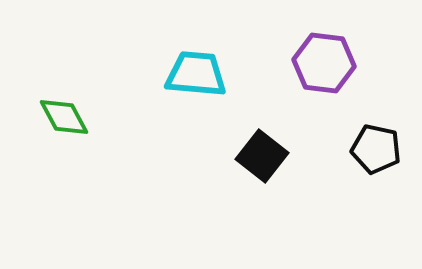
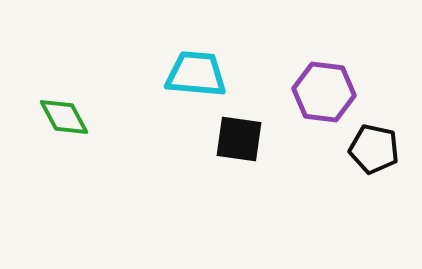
purple hexagon: moved 29 px down
black pentagon: moved 2 px left
black square: moved 23 px left, 17 px up; rotated 30 degrees counterclockwise
